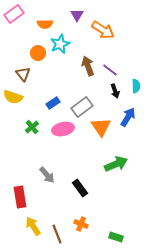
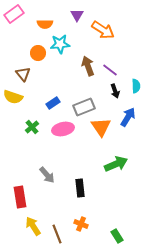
cyan star: rotated 18 degrees clockwise
gray rectangle: moved 2 px right; rotated 15 degrees clockwise
black rectangle: rotated 30 degrees clockwise
green rectangle: moved 1 px right, 1 px up; rotated 40 degrees clockwise
